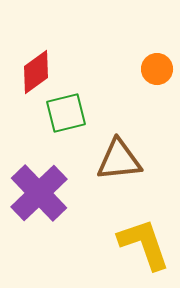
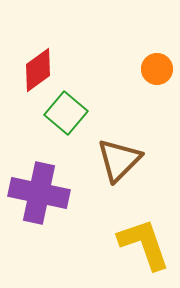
red diamond: moved 2 px right, 2 px up
green square: rotated 36 degrees counterclockwise
brown triangle: rotated 39 degrees counterclockwise
purple cross: rotated 34 degrees counterclockwise
